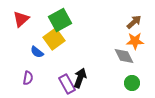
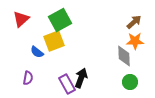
yellow square: moved 2 px down; rotated 15 degrees clockwise
gray diamond: rotated 25 degrees clockwise
black arrow: moved 1 px right
green circle: moved 2 px left, 1 px up
